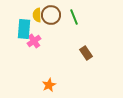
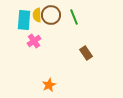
cyan rectangle: moved 9 px up
